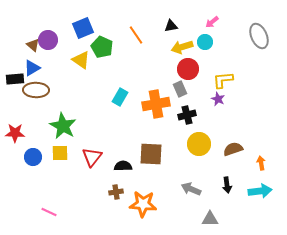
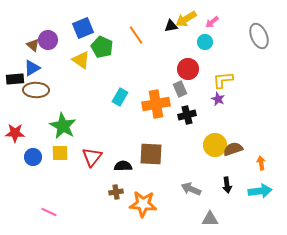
yellow arrow: moved 4 px right, 28 px up; rotated 15 degrees counterclockwise
yellow circle: moved 16 px right, 1 px down
